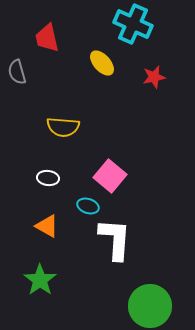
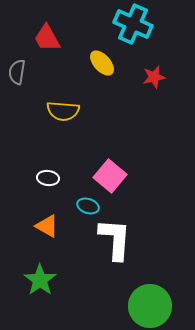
red trapezoid: rotated 16 degrees counterclockwise
gray semicircle: rotated 25 degrees clockwise
yellow semicircle: moved 16 px up
